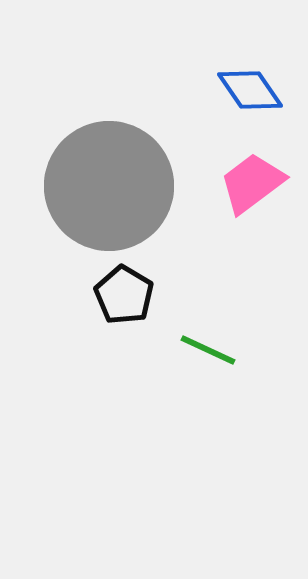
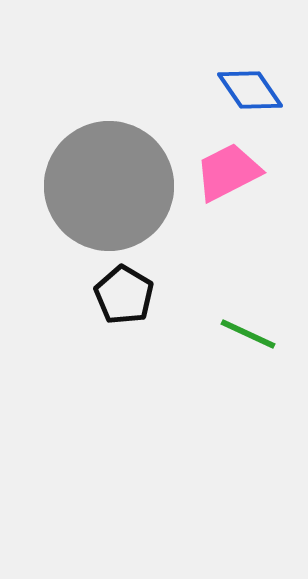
pink trapezoid: moved 24 px left, 11 px up; rotated 10 degrees clockwise
green line: moved 40 px right, 16 px up
